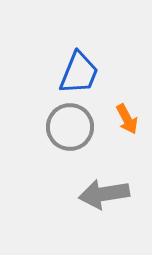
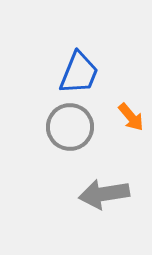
orange arrow: moved 4 px right, 2 px up; rotated 12 degrees counterclockwise
